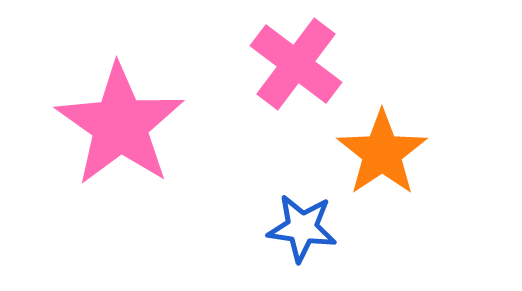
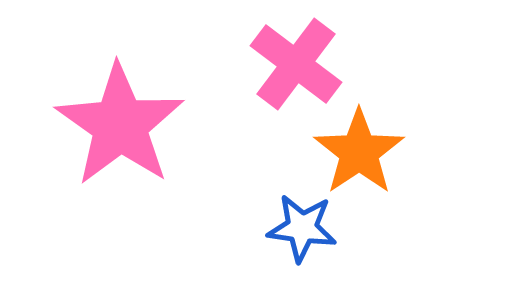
orange star: moved 23 px left, 1 px up
